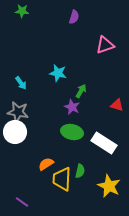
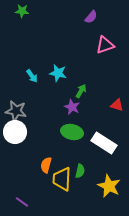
purple semicircle: moved 17 px right; rotated 24 degrees clockwise
cyan arrow: moved 11 px right, 7 px up
gray star: moved 2 px left, 1 px up
orange semicircle: moved 1 px down; rotated 42 degrees counterclockwise
